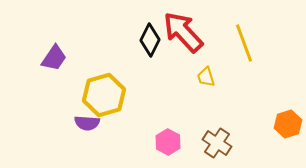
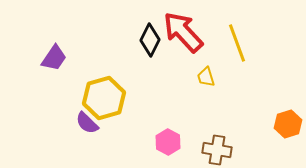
yellow line: moved 7 px left
yellow hexagon: moved 3 px down
purple semicircle: rotated 40 degrees clockwise
brown cross: moved 7 px down; rotated 24 degrees counterclockwise
